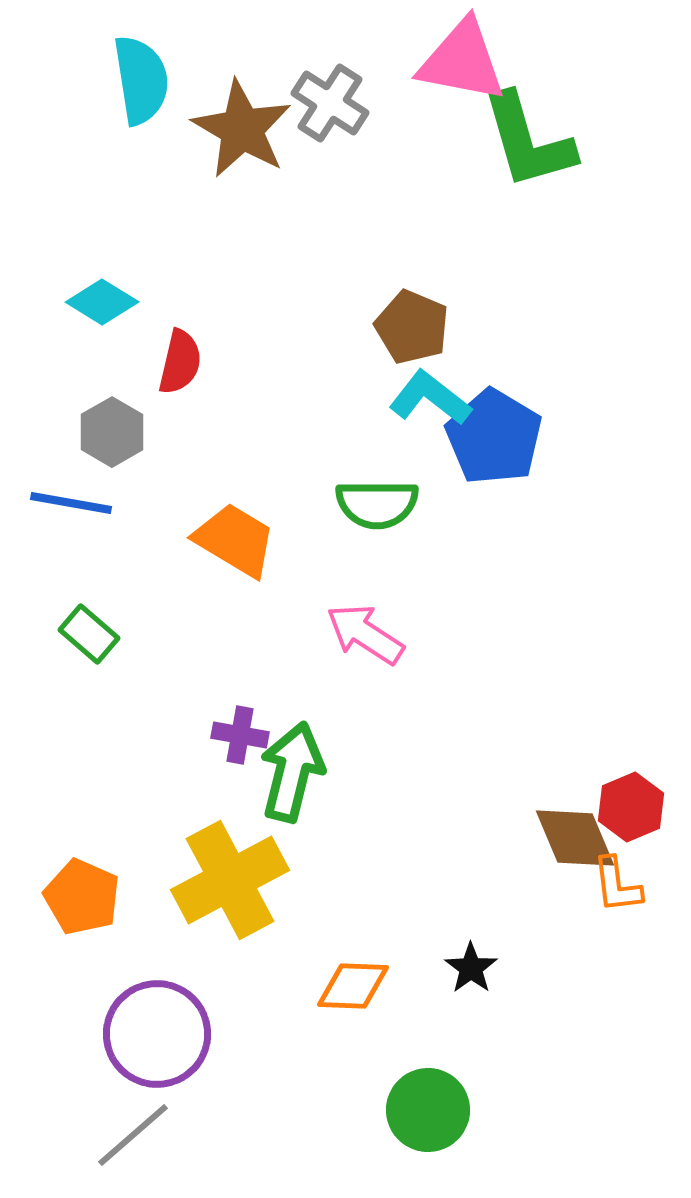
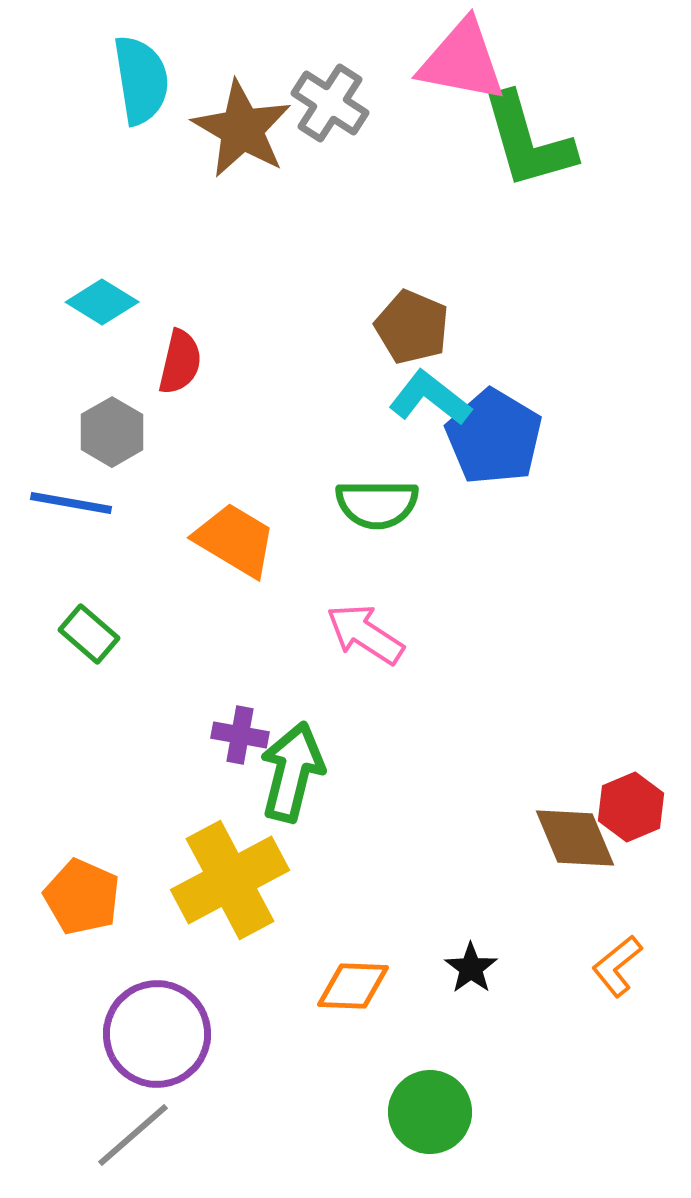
orange L-shape: moved 81 px down; rotated 58 degrees clockwise
green circle: moved 2 px right, 2 px down
